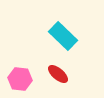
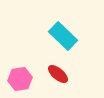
pink hexagon: rotated 15 degrees counterclockwise
